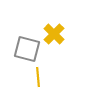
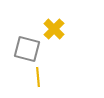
yellow cross: moved 5 px up
